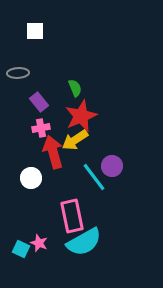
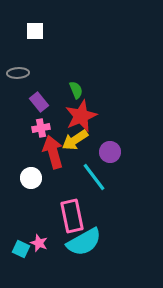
green semicircle: moved 1 px right, 2 px down
purple circle: moved 2 px left, 14 px up
